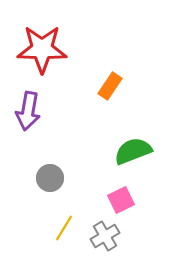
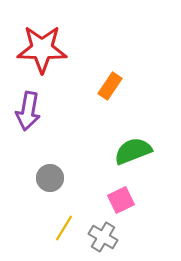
gray cross: moved 2 px left, 1 px down; rotated 28 degrees counterclockwise
